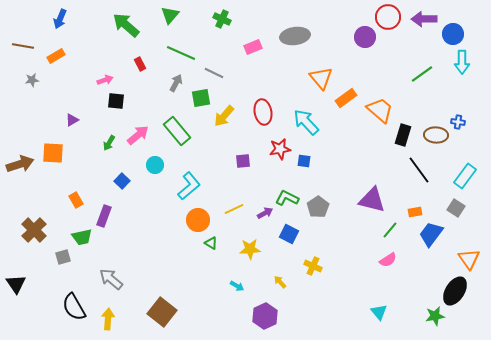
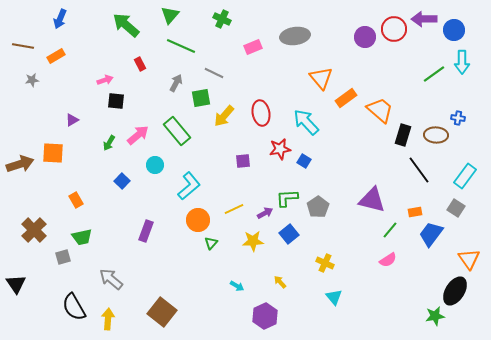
red circle at (388, 17): moved 6 px right, 12 px down
blue circle at (453, 34): moved 1 px right, 4 px up
green line at (181, 53): moved 7 px up
green line at (422, 74): moved 12 px right
red ellipse at (263, 112): moved 2 px left, 1 px down
blue cross at (458, 122): moved 4 px up
blue square at (304, 161): rotated 24 degrees clockwise
green L-shape at (287, 198): rotated 30 degrees counterclockwise
purple rectangle at (104, 216): moved 42 px right, 15 px down
blue square at (289, 234): rotated 24 degrees clockwise
green triangle at (211, 243): rotated 40 degrees clockwise
yellow star at (250, 249): moved 3 px right, 8 px up
yellow cross at (313, 266): moved 12 px right, 3 px up
cyan triangle at (379, 312): moved 45 px left, 15 px up
